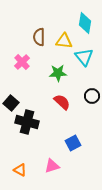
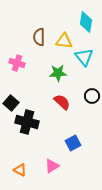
cyan diamond: moved 1 px right, 1 px up
pink cross: moved 5 px left, 1 px down; rotated 28 degrees counterclockwise
pink triangle: rotated 14 degrees counterclockwise
